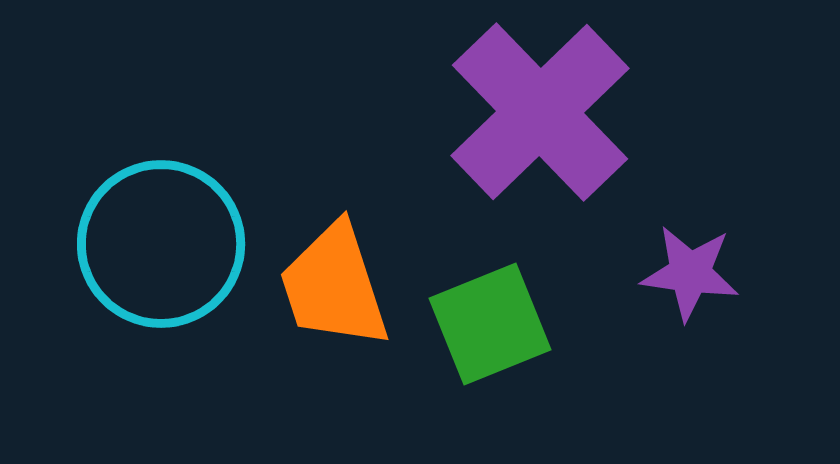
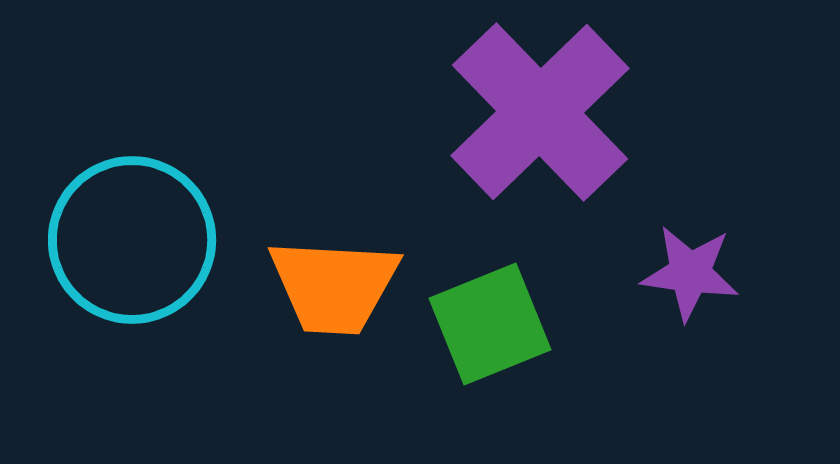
cyan circle: moved 29 px left, 4 px up
orange trapezoid: rotated 69 degrees counterclockwise
